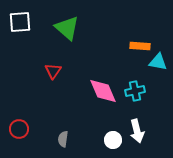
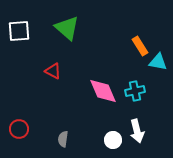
white square: moved 1 px left, 9 px down
orange rectangle: rotated 54 degrees clockwise
red triangle: rotated 36 degrees counterclockwise
